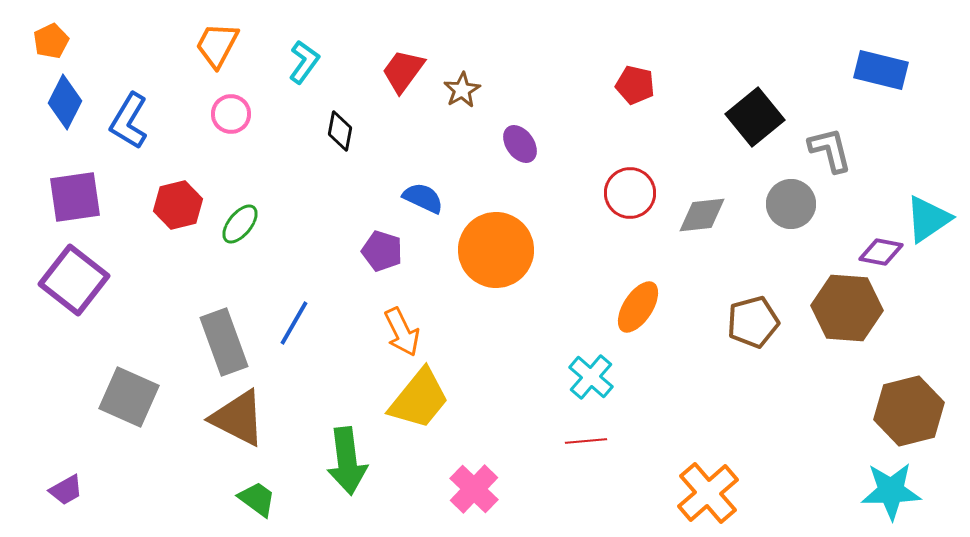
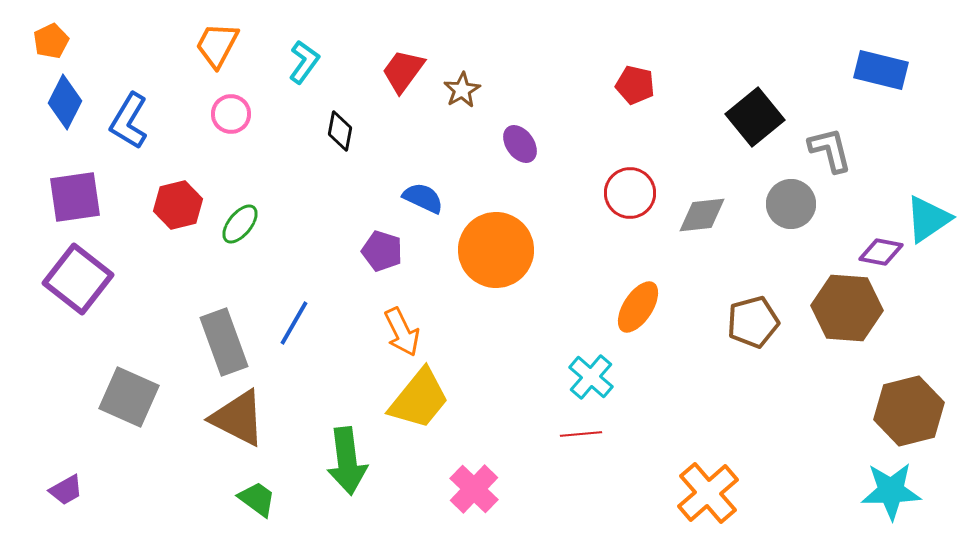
purple square at (74, 280): moved 4 px right, 1 px up
red line at (586, 441): moved 5 px left, 7 px up
